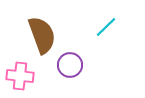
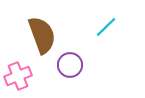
pink cross: moved 2 px left; rotated 28 degrees counterclockwise
